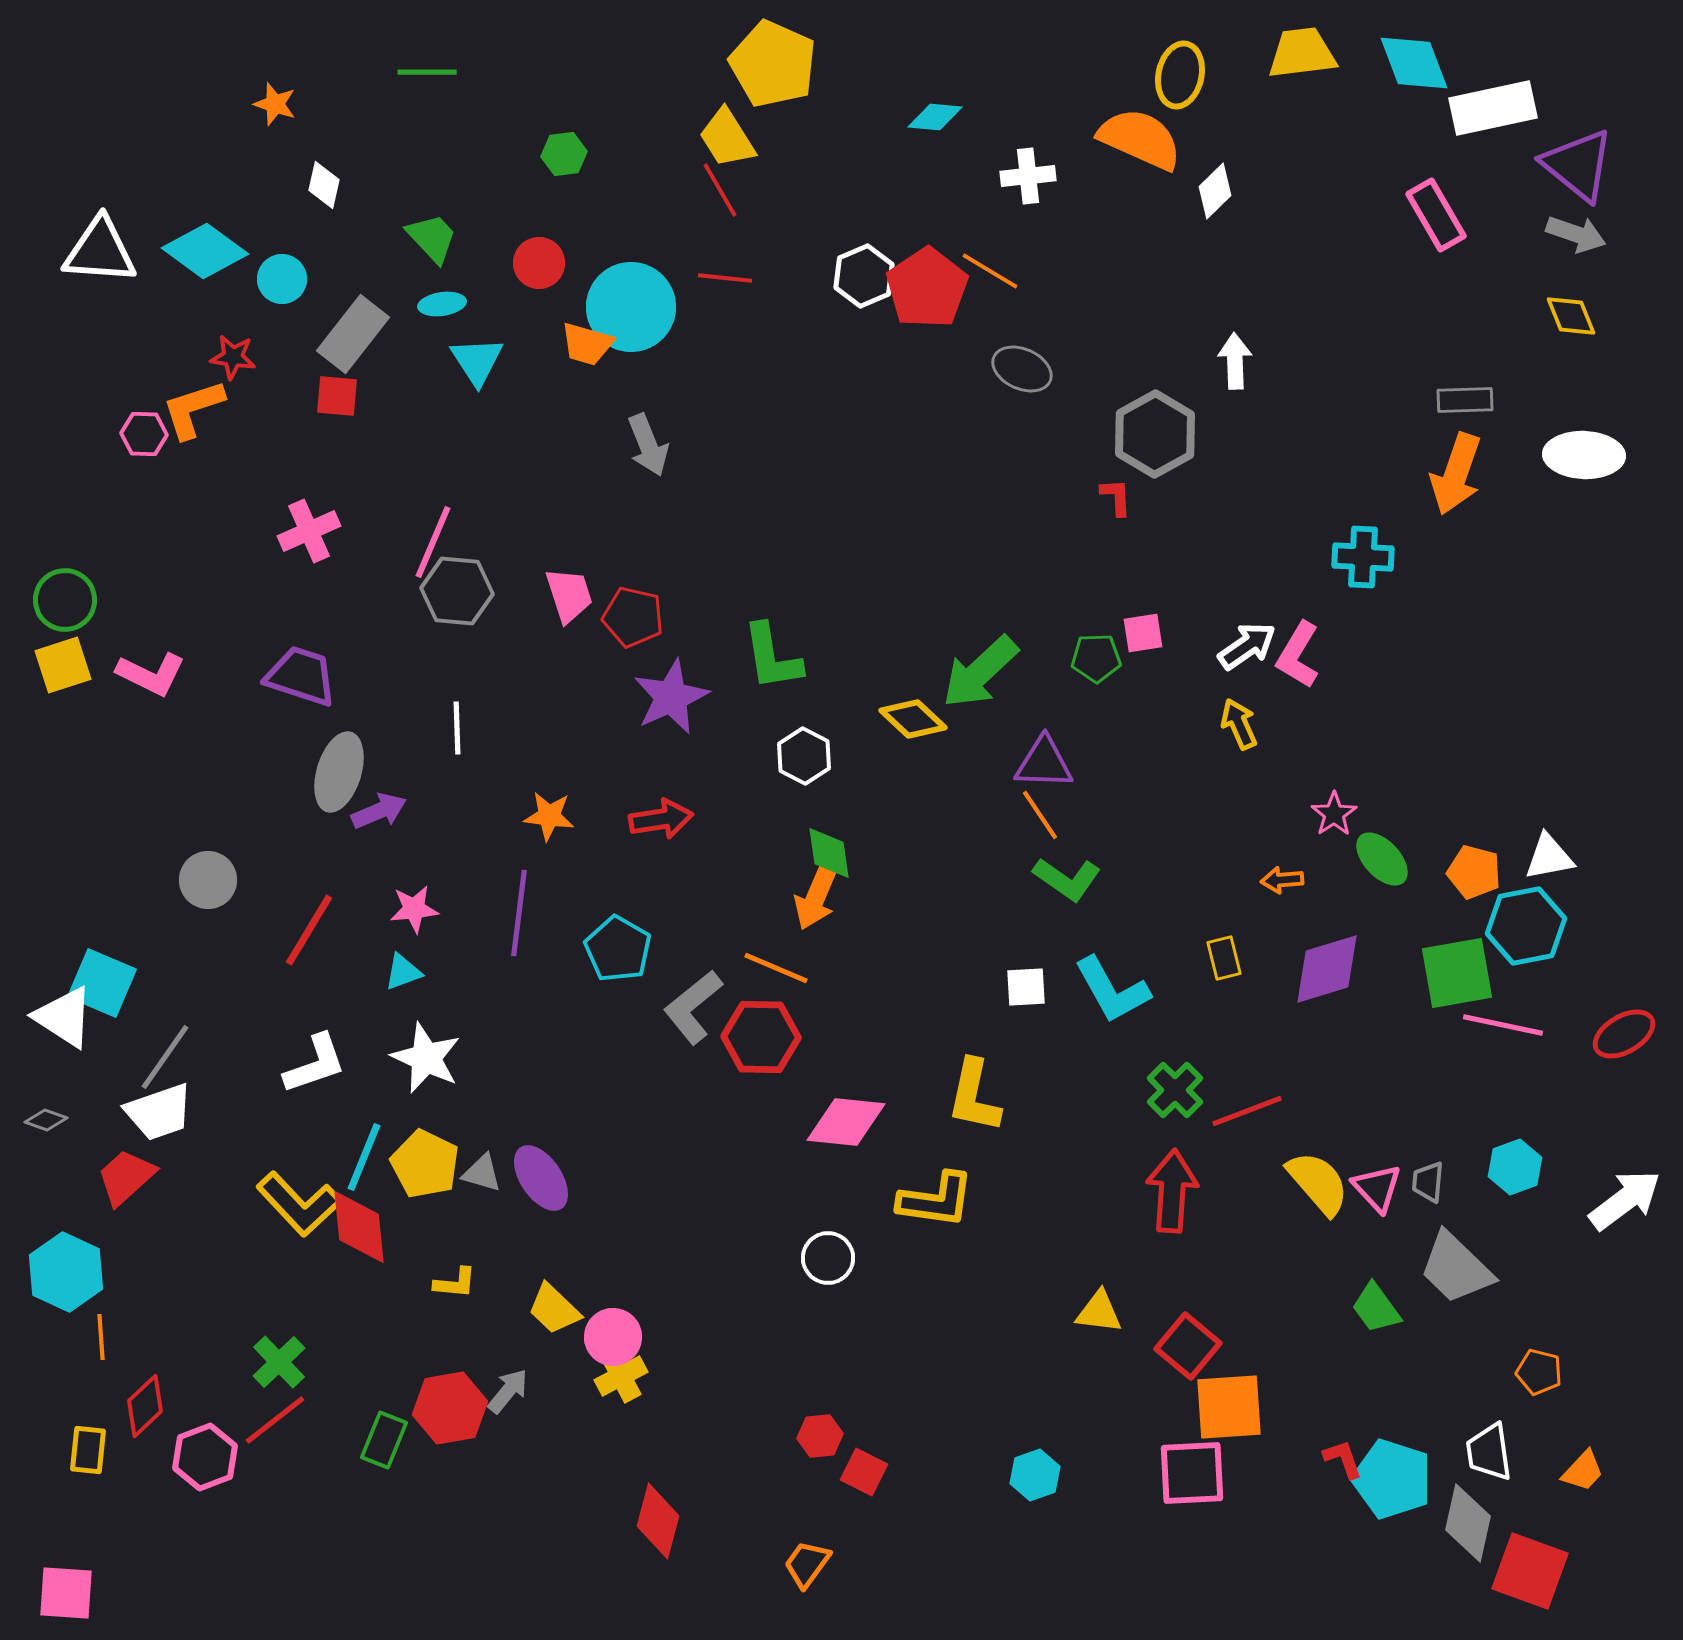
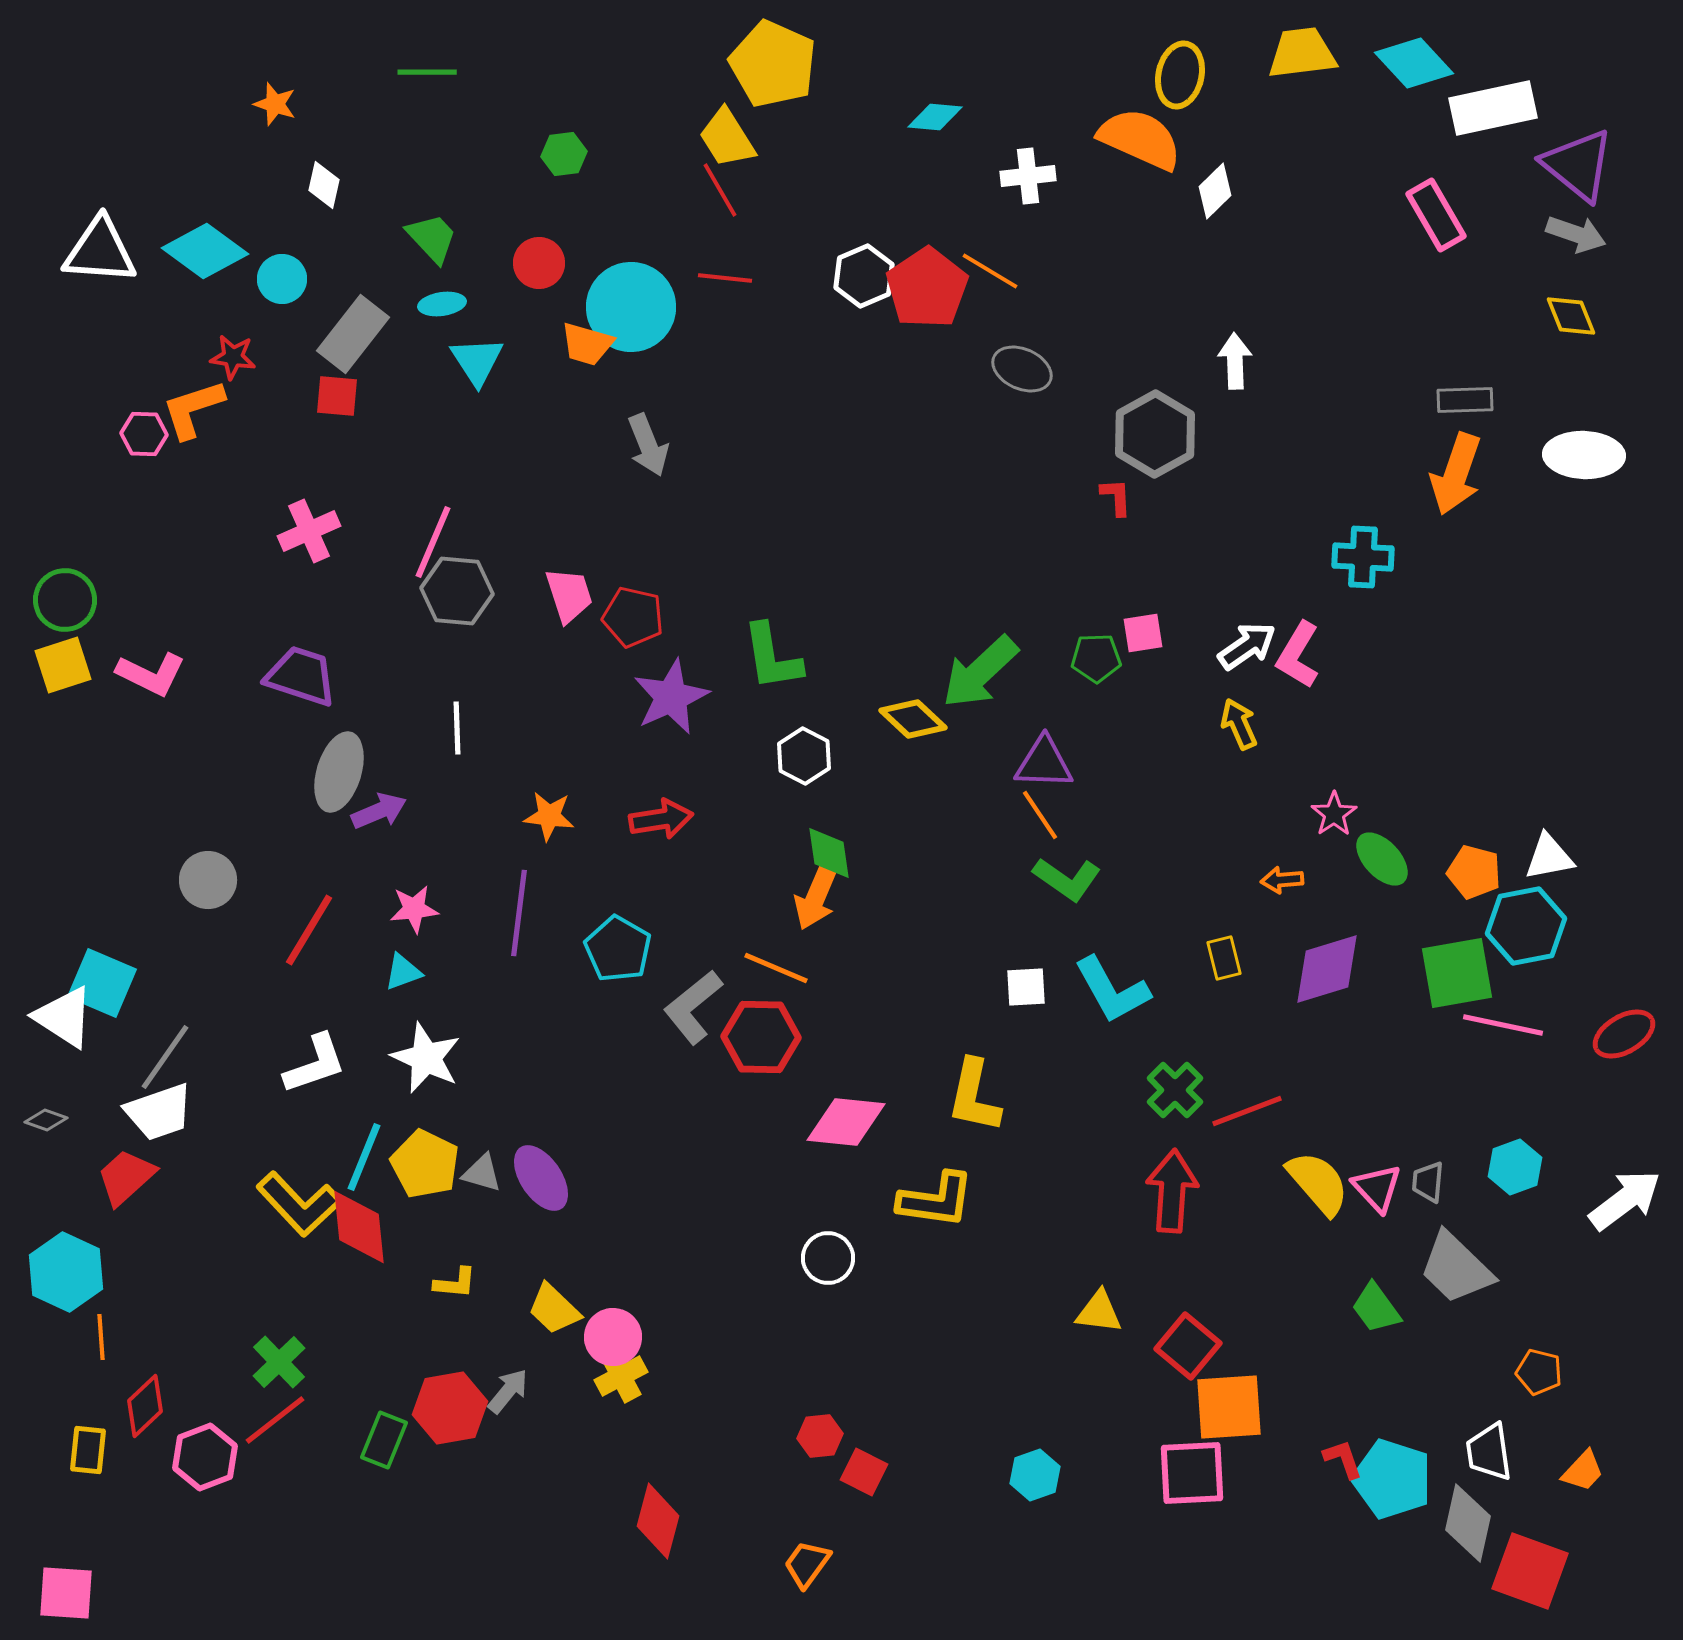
cyan diamond at (1414, 63): rotated 22 degrees counterclockwise
